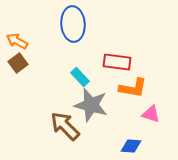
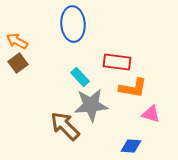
gray star: rotated 20 degrees counterclockwise
